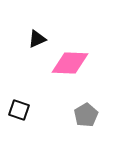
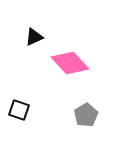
black triangle: moved 3 px left, 2 px up
pink diamond: rotated 45 degrees clockwise
